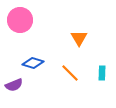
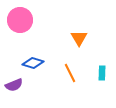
orange line: rotated 18 degrees clockwise
